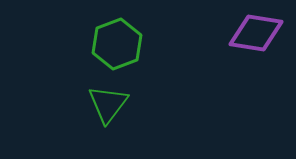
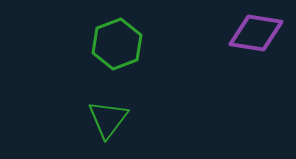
green triangle: moved 15 px down
